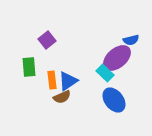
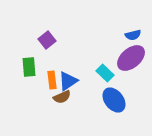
blue semicircle: moved 2 px right, 5 px up
purple ellipse: moved 14 px right
